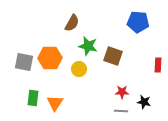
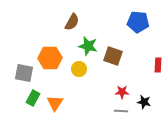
brown semicircle: moved 1 px up
gray square: moved 11 px down
green rectangle: rotated 21 degrees clockwise
